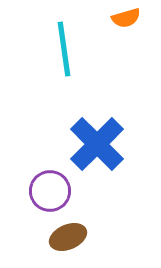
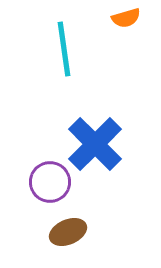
blue cross: moved 2 px left
purple circle: moved 9 px up
brown ellipse: moved 5 px up
